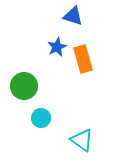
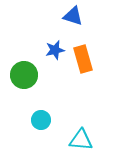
blue star: moved 2 px left, 3 px down; rotated 12 degrees clockwise
green circle: moved 11 px up
cyan circle: moved 2 px down
cyan triangle: moved 1 px left; rotated 30 degrees counterclockwise
